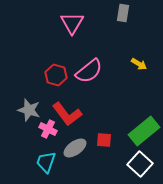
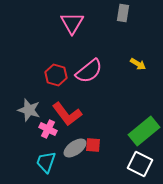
yellow arrow: moved 1 px left
red square: moved 11 px left, 5 px down
white square: rotated 15 degrees counterclockwise
